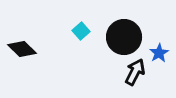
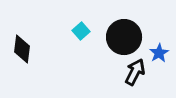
black diamond: rotated 52 degrees clockwise
